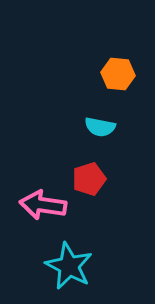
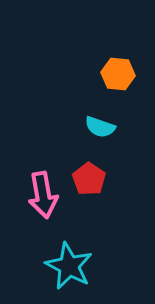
cyan semicircle: rotated 8 degrees clockwise
red pentagon: rotated 20 degrees counterclockwise
pink arrow: moved 10 px up; rotated 108 degrees counterclockwise
